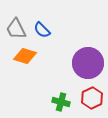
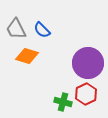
orange diamond: moved 2 px right
red hexagon: moved 6 px left, 4 px up
green cross: moved 2 px right
